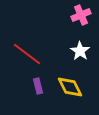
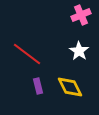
white star: moved 1 px left
